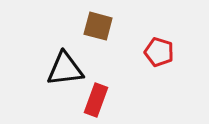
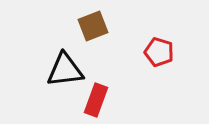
brown square: moved 5 px left; rotated 36 degrees counterclockwise
black triangle: moved 1 px down
